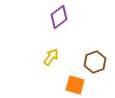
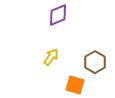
purple diamond: moved 1 px left, 2 px up; rotated 15 degrees clockwise
brown hexagon: rotated 10 degrees counterclockwise
